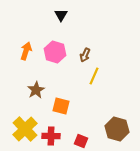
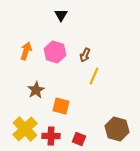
red square: moved 2 px left, 2 px up
